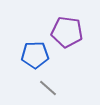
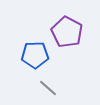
purple pentagon: rotated 20 degrees clockwise
